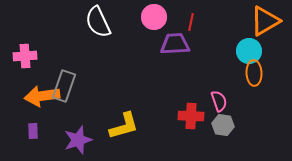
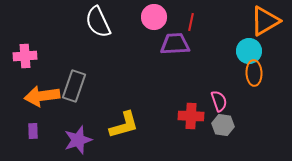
gray rectangle: moved 10 px right
yellow L-shape: moved 1 px up
